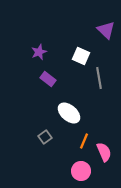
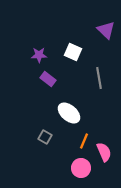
purple star: moved 3 px down; rotated 21 degrees clockwise
white square: moved 8 px left, 4 px up
gray square: rotated 24 degrees counterclockwise
pink circle: moved 3 px up
